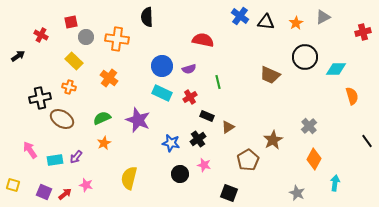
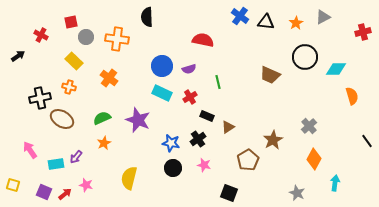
cyan rectangle at (55, 160): moved 1 px right, 4 px down
black circle at (180, 174): moved 7 px left, 6 px up
